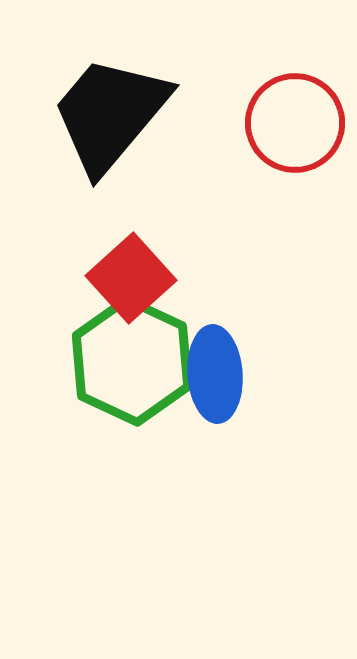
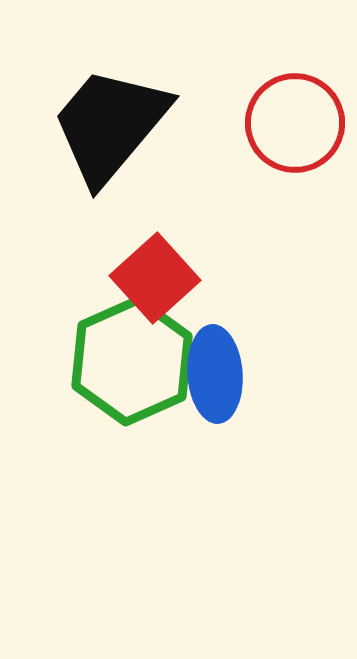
black trapezoid: moved 11 px down
red square: moved 24 px right
green hexagon: rotated 11 degrees clockwise
